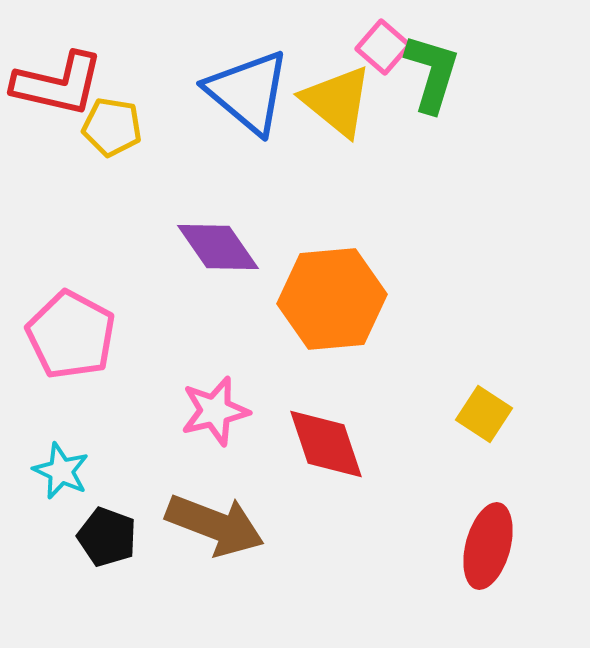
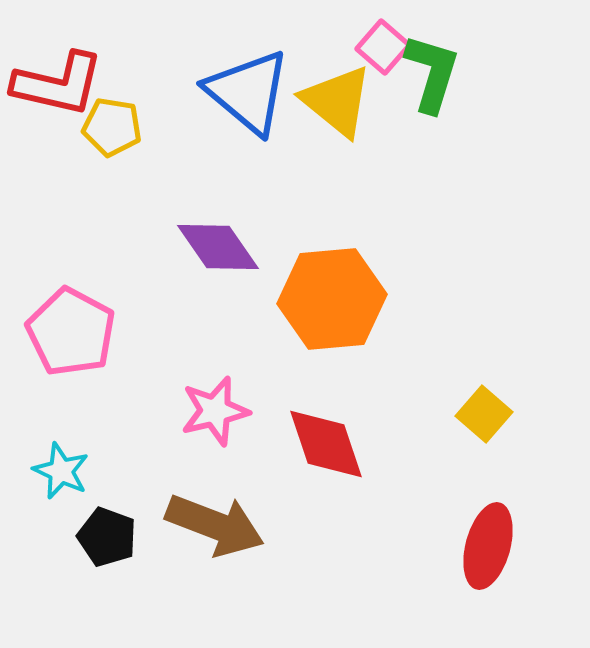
pink pentagon: moved 3 px up
yellow square: rotated 8 degrees clockwise
